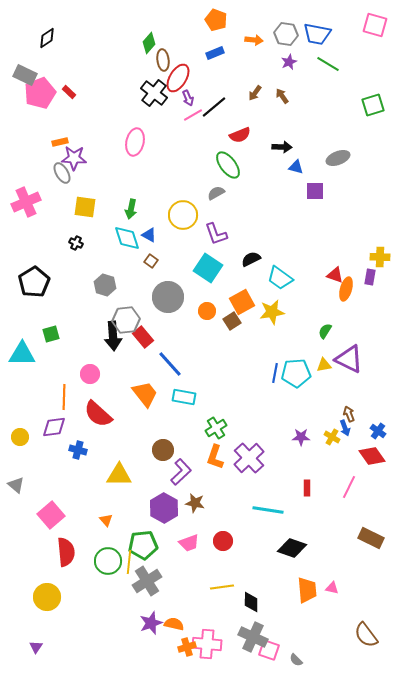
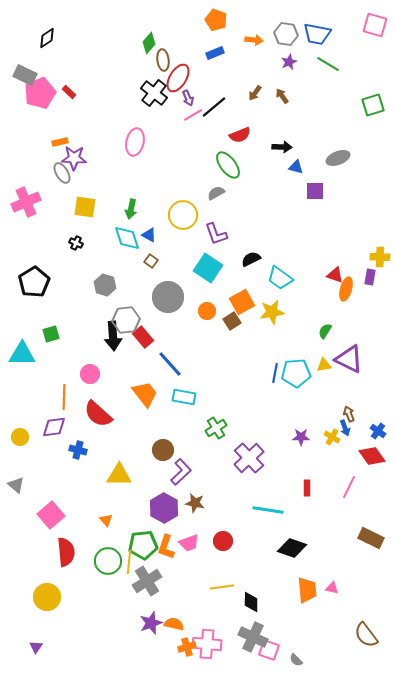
orange L-shape at (215, 457): moved 49 px left, 90 px down
